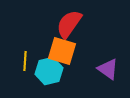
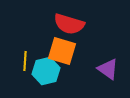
red semicircle: rotated 108 degrees counterclockwise
cyan hexagon: moved 3 px left
